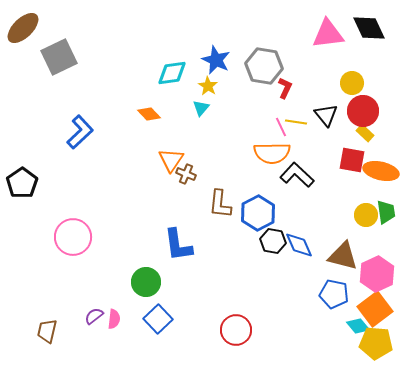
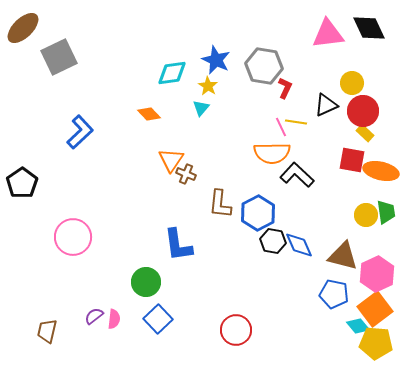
black triangle at (326, 115): moved 10 px up; rotated 45 degrees clockwise
